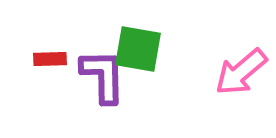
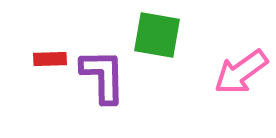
green square: moved 19 px right, 14 px up
pink arrow: rotated 4 degrees clockwise
